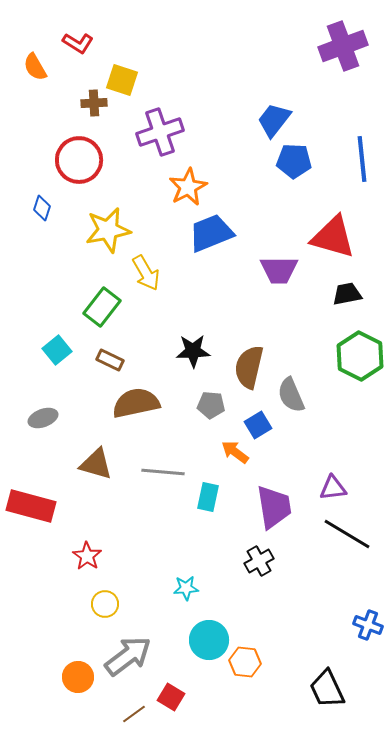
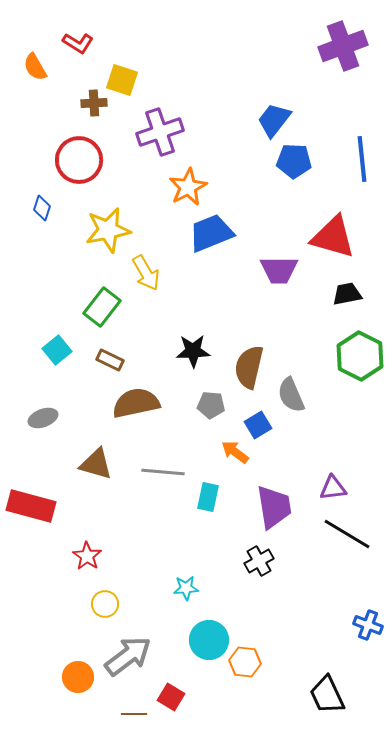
black trapezoid at (327, 689): moved 6 px down
brown line at (134, 714): rotated 35 degrees clockwise
